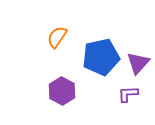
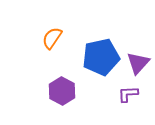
orange semicircle: moved 5 px left, 1 px down
